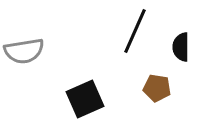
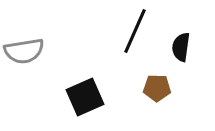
black semicircle: rotated 8 degrees clockwise
brown pentagon: rotated 8 degrees counterclockwise
black square: moved 2 px up
